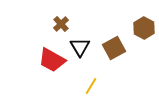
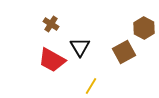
brown cross: moved 10 px left; rotated 14 degrees counterclockwise
brown square: moved 10 px right, 4 px down
